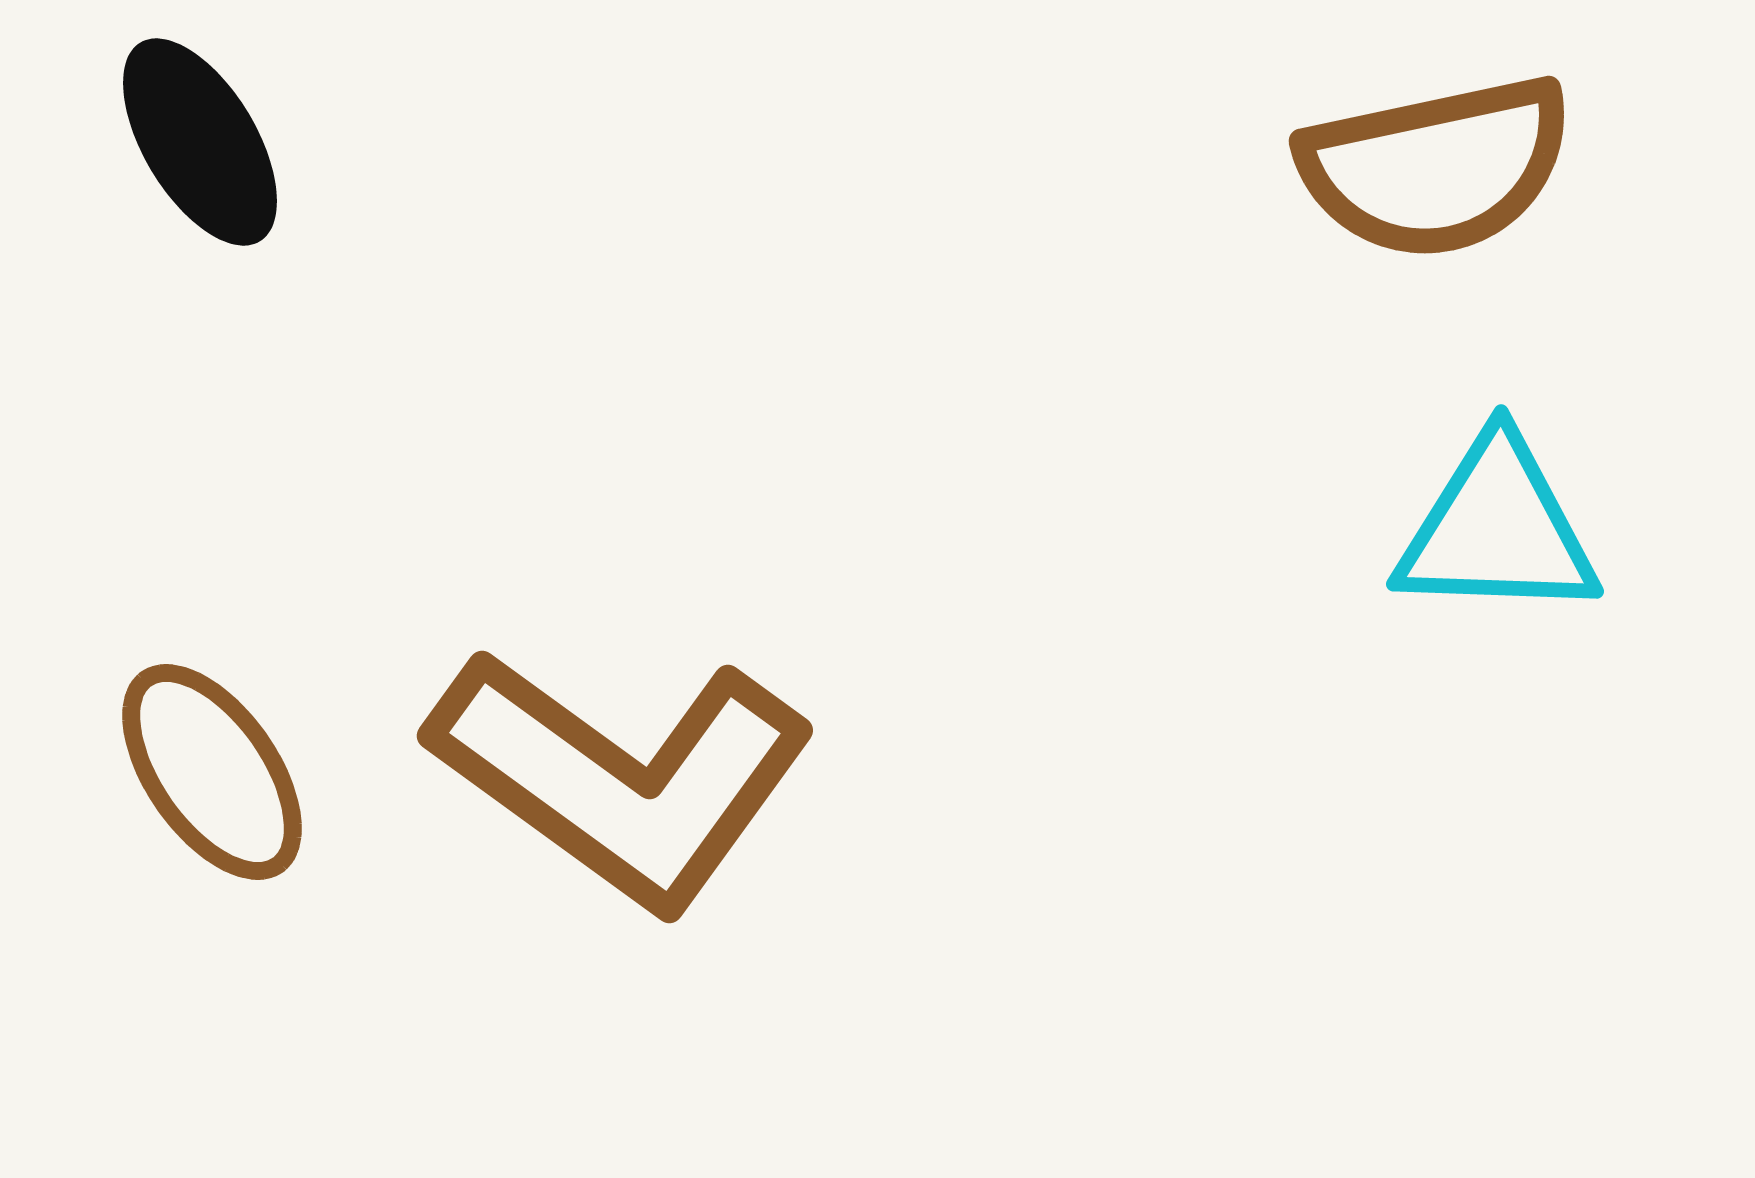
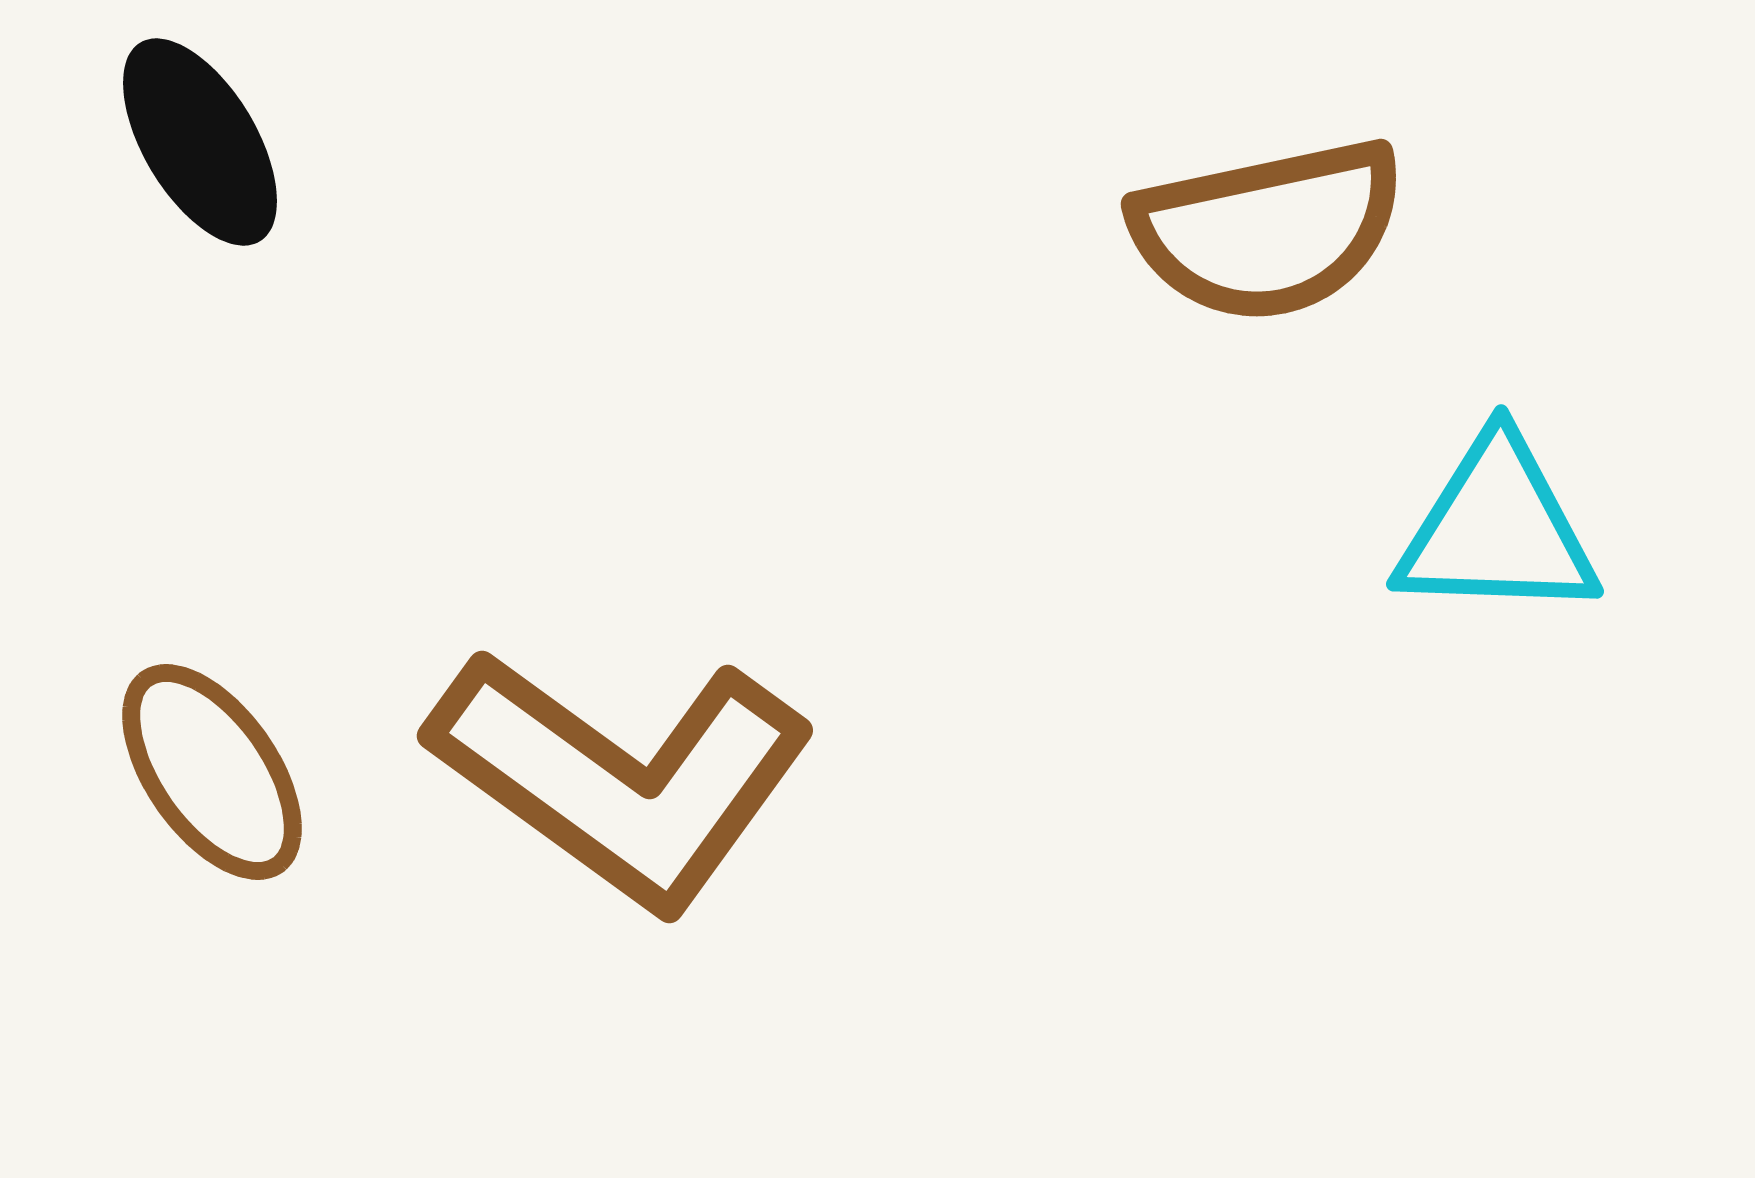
brown semicircle: moved 168 px left, 63 px down
